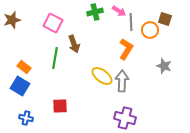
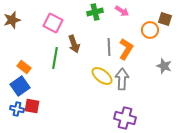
pink arrow: moved 3 px right
gray line: moved 22 px left, 25 px down
gray arrow: moved 2 px up
blue square: rotated 24 degrees clockwise
red square: moved 28 px left; rotated 14 degrees clockwise
blue cross: moved 9 px left, 9 px up
